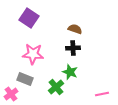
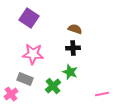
green cross: moved 3 px left, 1 px up
